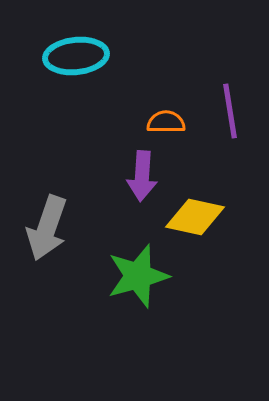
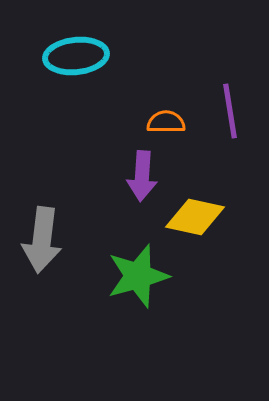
gray arrow: moved 5 px left, 12 px down; rotated 12 degrees counterclockwise
